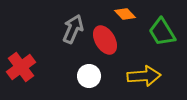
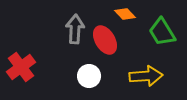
gray arrow: moved 2 px right; rotated 20 degrees counterclockwise
yellow arrow: moved 2 px right
